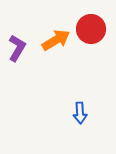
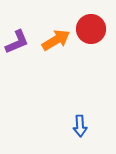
purple L-shape: moved 6 px up; rotated 36 degrees clockwise
blue arrow: moved 13 px down
